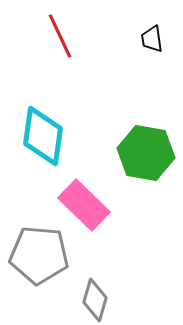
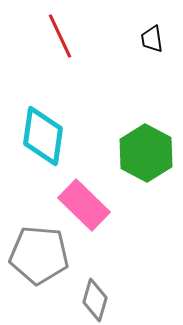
green hexagon: rotated 18 degrees clockwise
